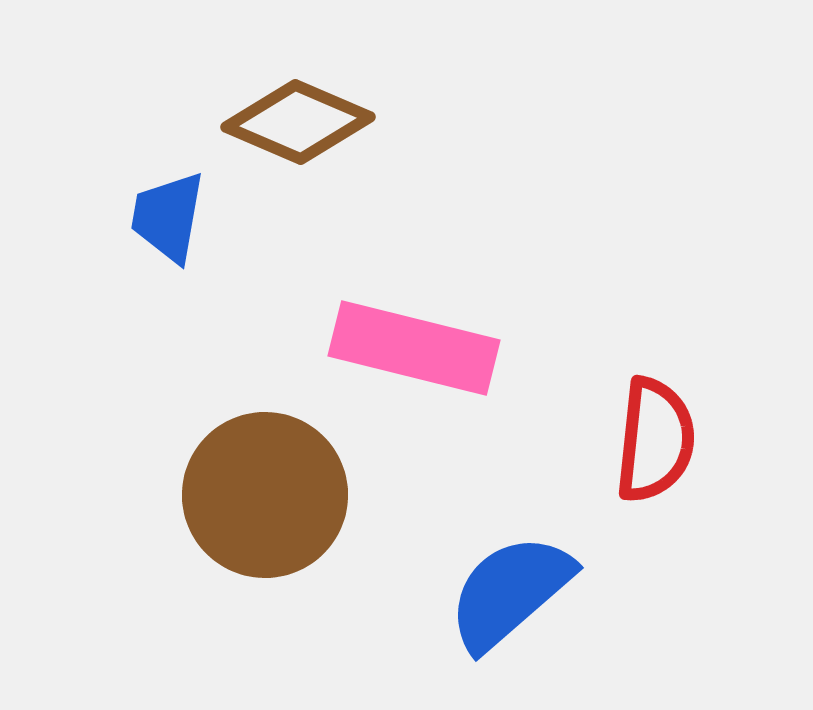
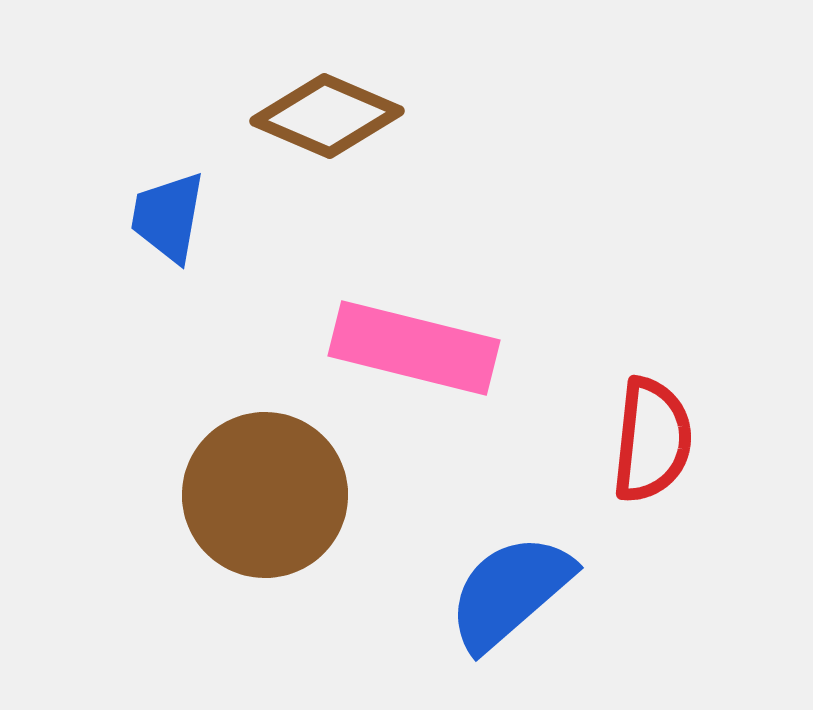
brown diamond: moved 29 px right, 6 px up
red semicircle: moved 3 px left
